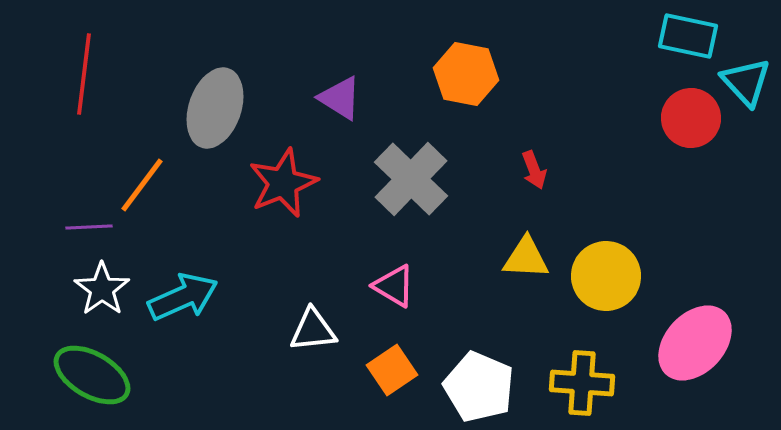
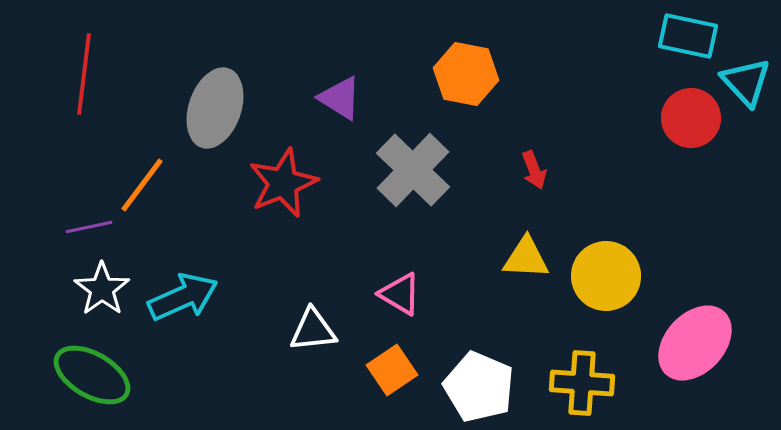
gray cross: moved 2 px right, 9 px up
purple line: rotated 9 degrees counterclockwise
pink triangle: moved 6 px right, 8 px down
